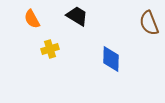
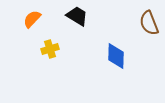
orange semicircle: rotated 72 degrees clockwise
blue diamond: moved 5 px right, 3 px up
